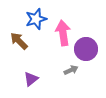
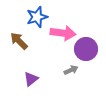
blue star: moved 1 px right, 2 px up
pink arrow: rotated 105 degrees clockwise
